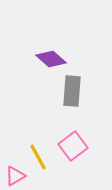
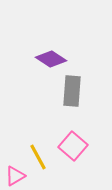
purple diamond: rotated 8 degrees counterclockwise
pink square: rotated 12 degrees counterclockwise
